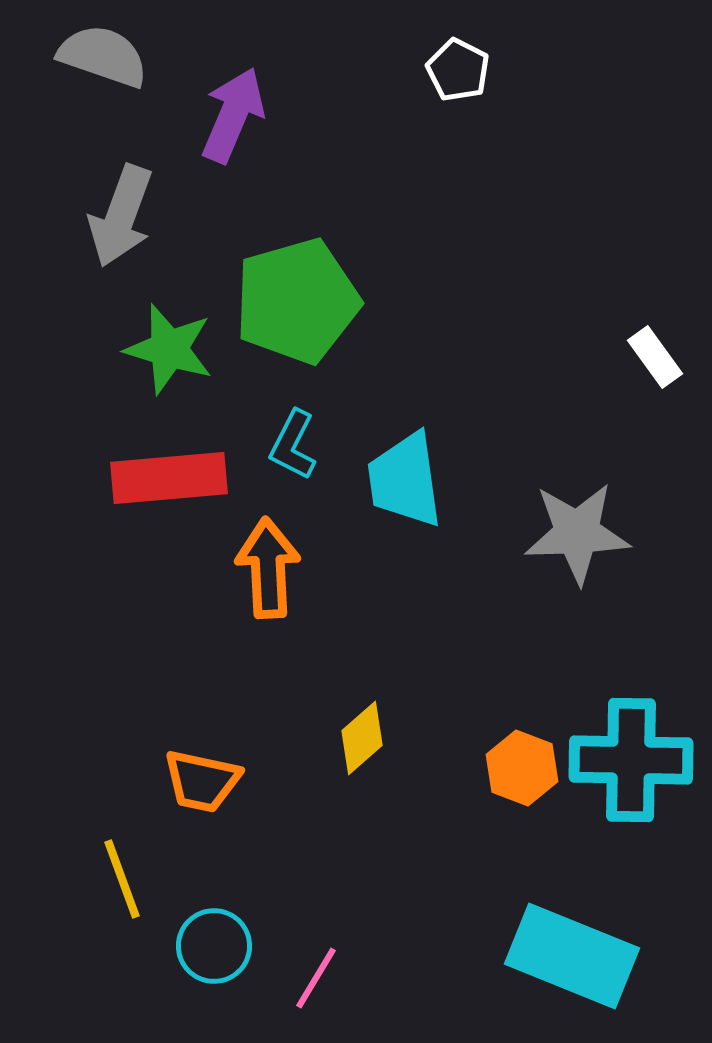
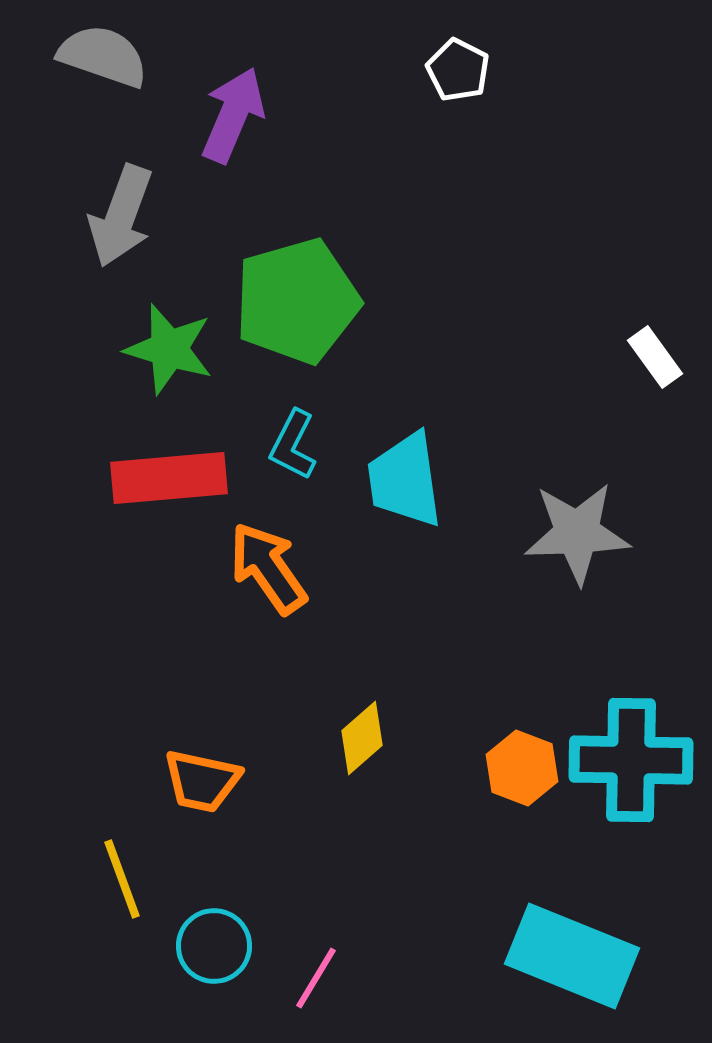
orange arrow: rotated 32 degrees counterclockwise
